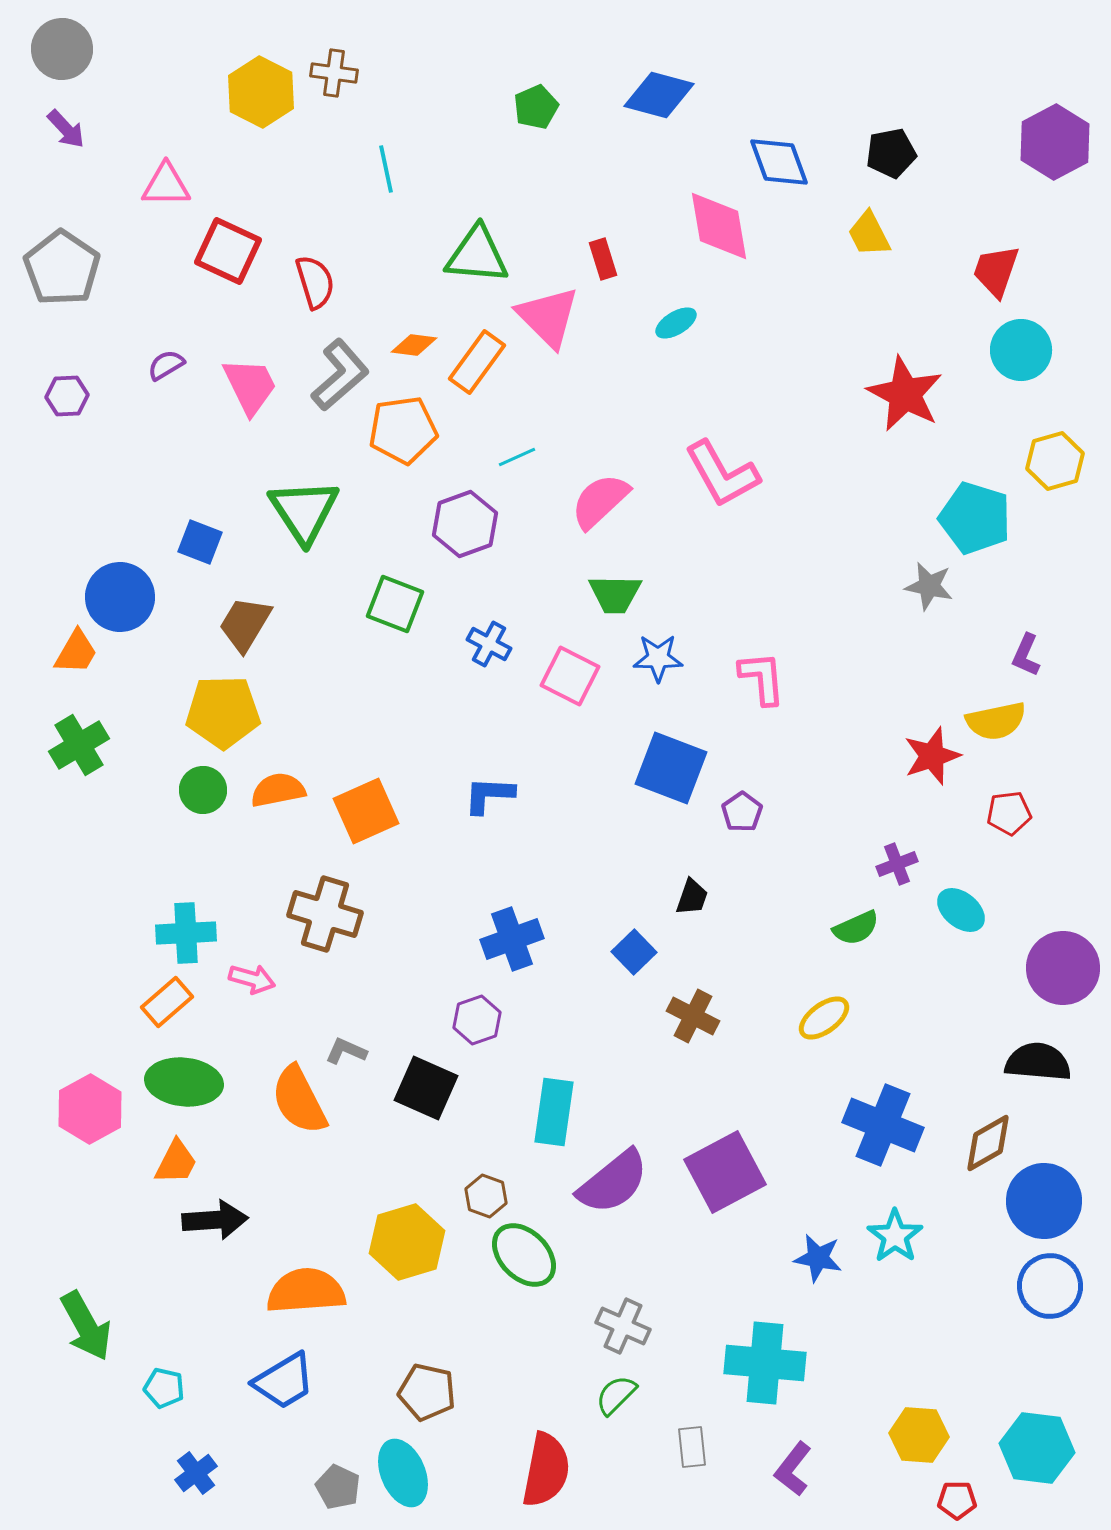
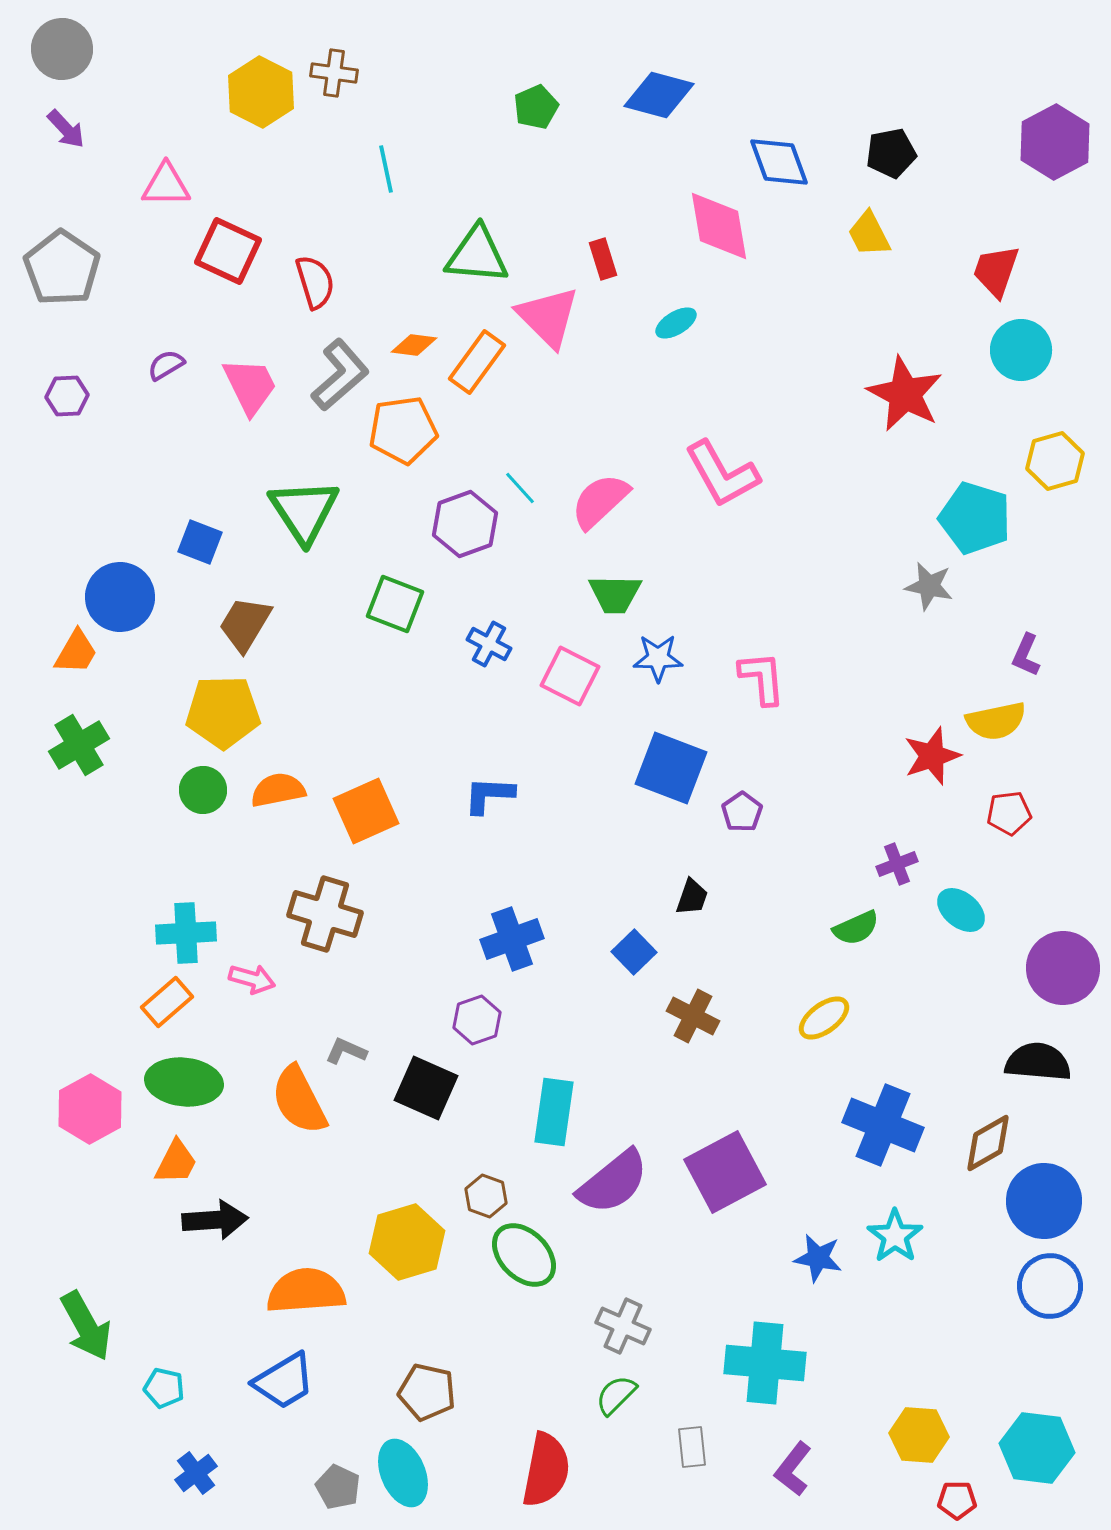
cyan line at (517, 457): moved 3 px right, 31 px down; rotated 72 degrees clockwise
